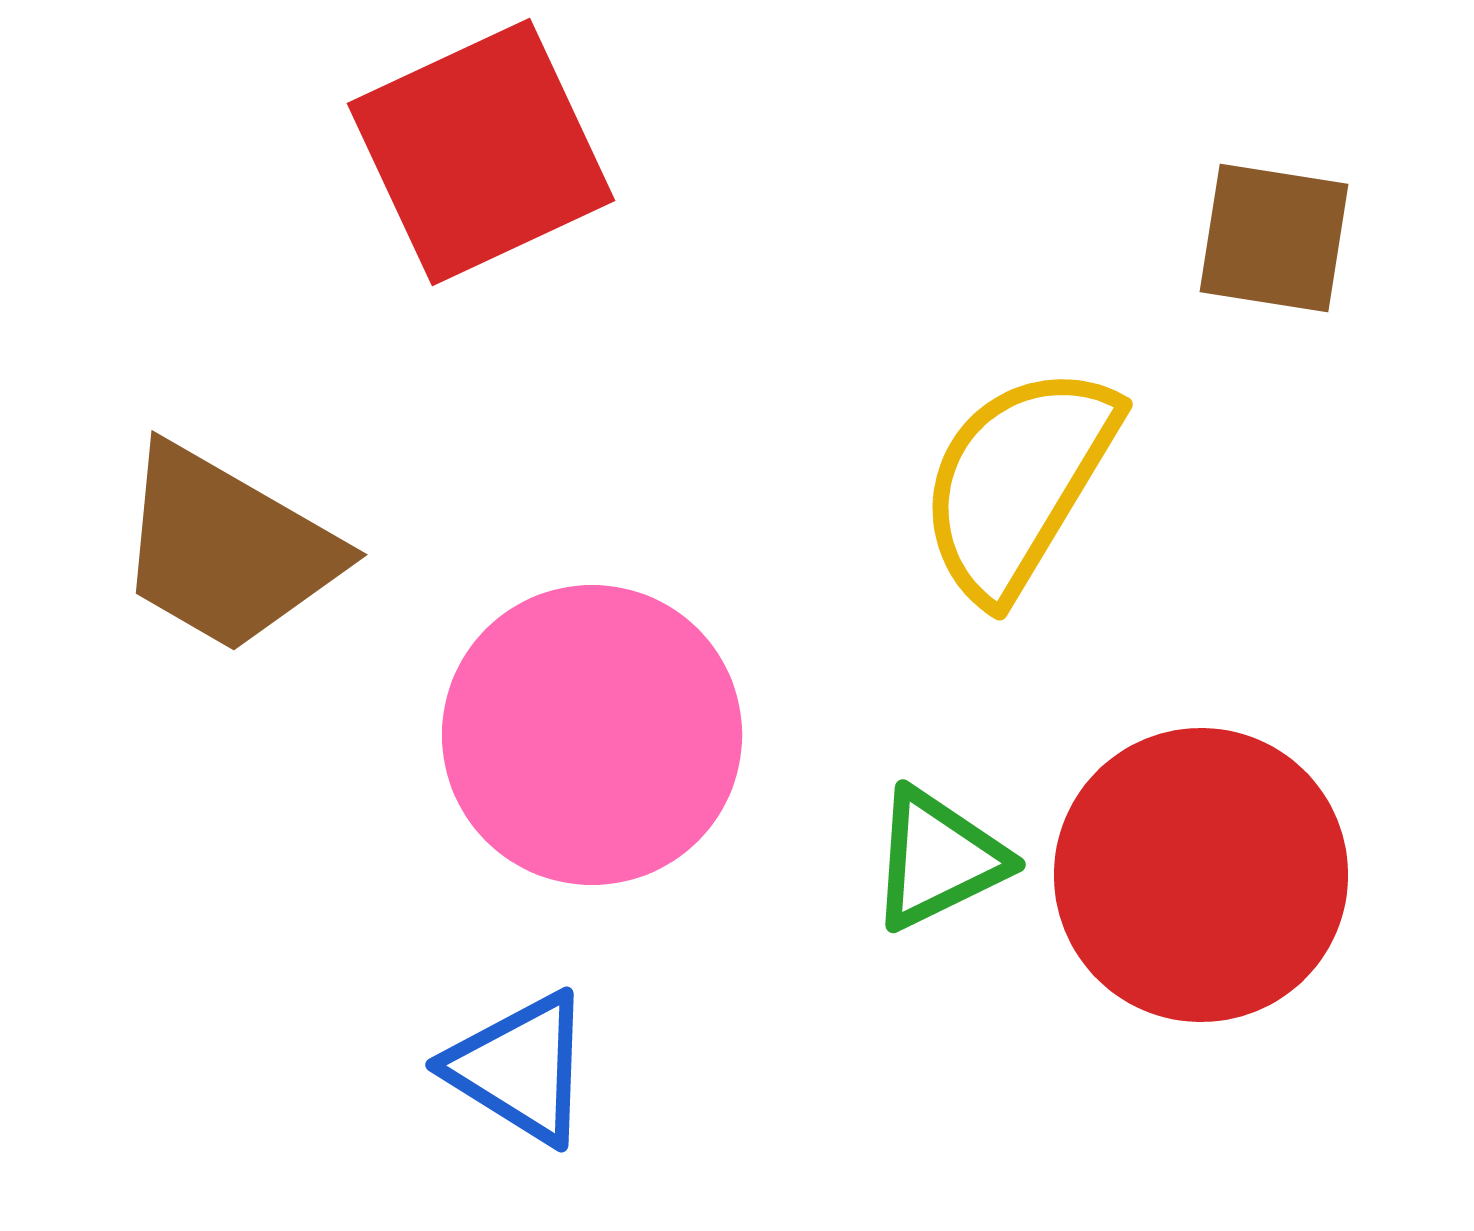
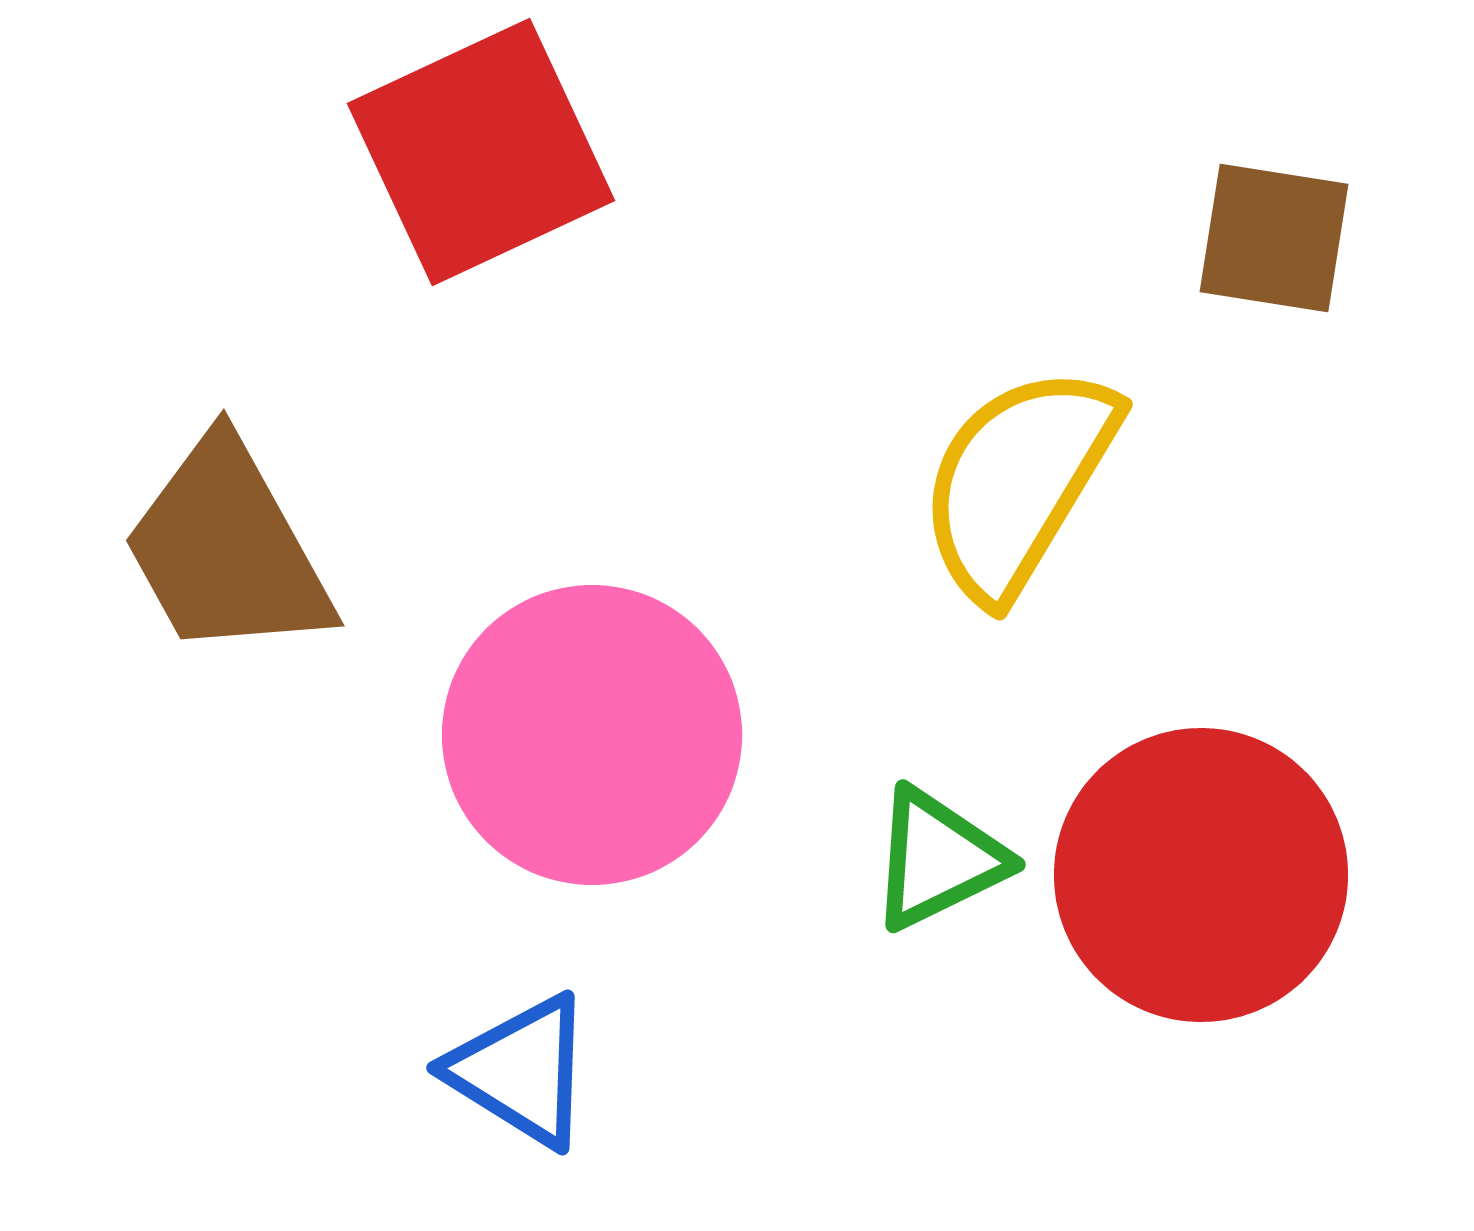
brown trapezoid: rotated 31 degrees clockwise
blue triangle: moved 1 px right, 3 px down
